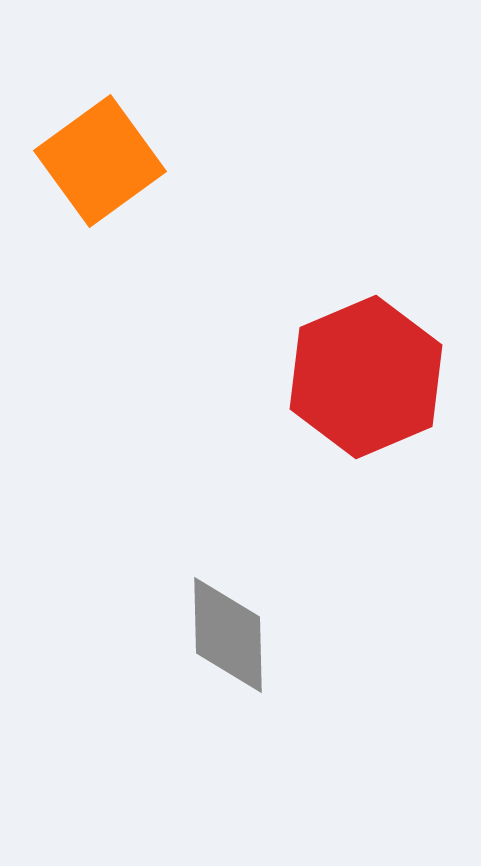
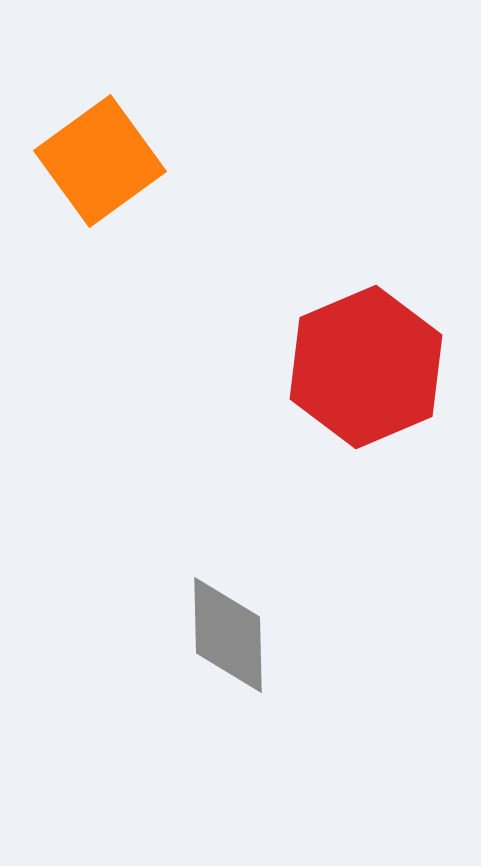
red hexagon: moved 10 px up
